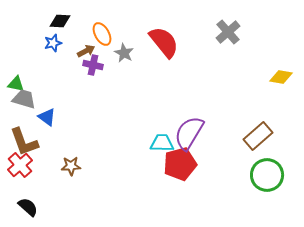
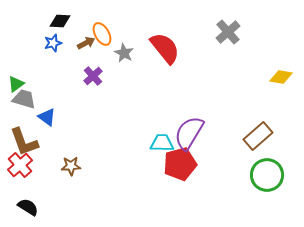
red semicircle: moved 1 px right, 6 px down
brown arrow: moved 8 px up
purple cross: moved 11 px down; rotated 36 degrees clockwise
green triangle: rotated 48 degrees counterclockwise
black semicircle: rotated 10 degrees counterclockwise
